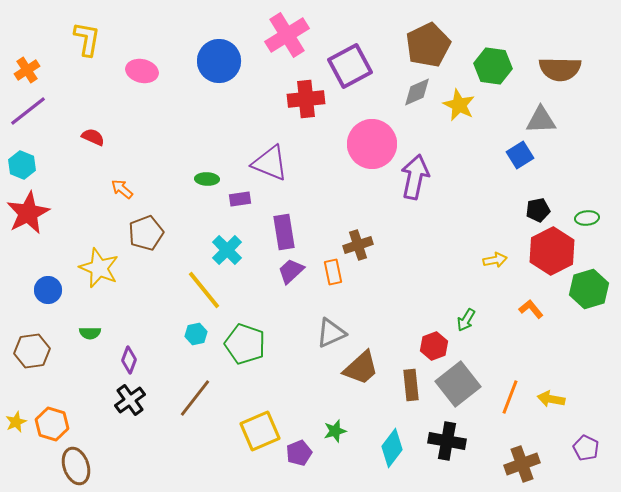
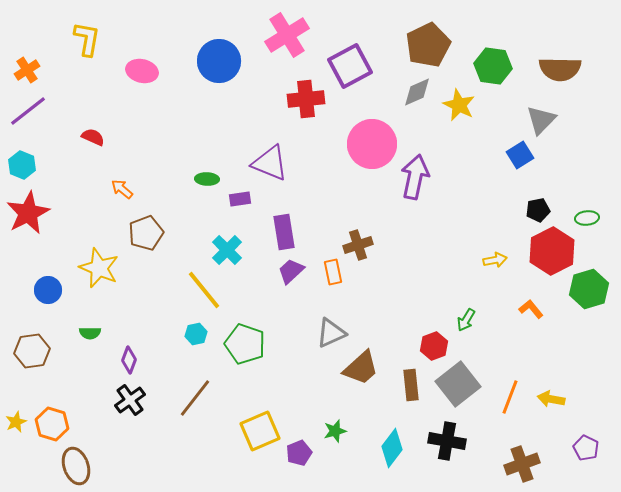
gray triangle at (541, 120): rotated 44 degrees counterclockwise
